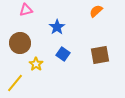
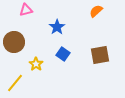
brown circle: moved 6 px left, 1 px up
